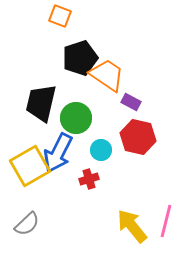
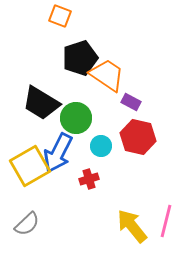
black trapezoid: rotated 72 degrees counterclockwise
cyan circle: moved 4 px up
